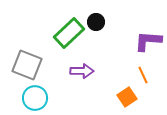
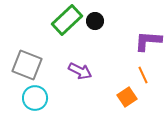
black circle: moved 1 px left, 1 px up
green rectangle: moved 2 px left, 13 px up
purple arrow: moved 2 px left; rotated 25 degrees clockwise
